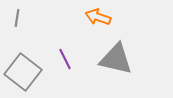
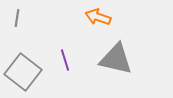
purple line: moved 1 px down; rotated 10 degrees clockwise
